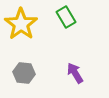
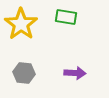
green rectangle: rotated 50 degrees counterclockwise
purple arrow: rotated 125 degrees clockwise
